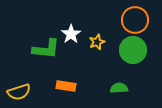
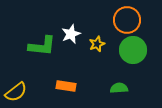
orange circle: moved 8 px left
white star: rotated 12 degrees clockwise
yellow star: moved 2 px down
green L-shape: moved 4 px left, 3 px up
yellow semicircle: moved 3 px left; rotated 20 degrees counterclockwise
